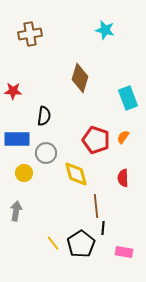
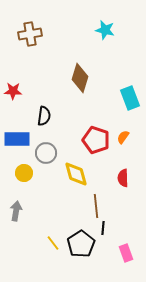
cyan rectangle: moved 2 px right
pink rectangle: moved 2 px right, 1 px down; rotated 60 degrees clockwise
